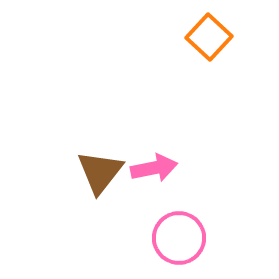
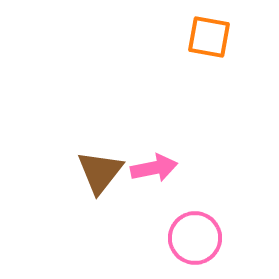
orange square: rotated 33 degrees counterclockwise
pink circle: moved 16 px right
